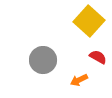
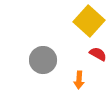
red semicircle: moved 3 px up
orange arrow: rotated 60 degrees counterclockwise
